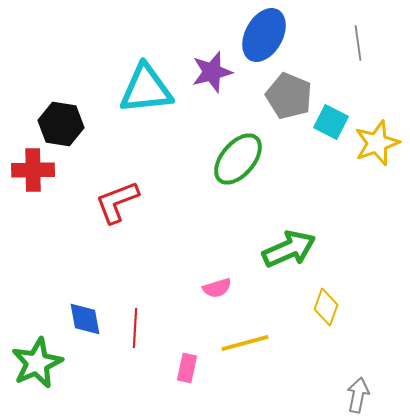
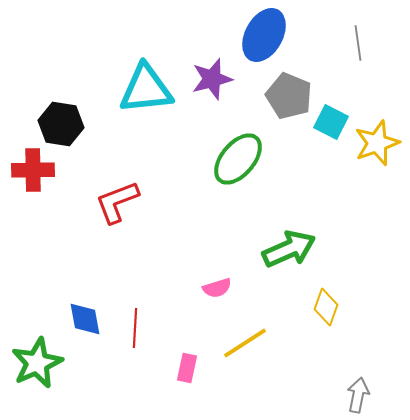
purple star: moved 7 px down
yellow line: rotated 18 degrees counterclockwise
